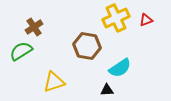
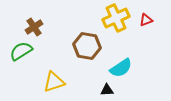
cyan semicircle: moved 1 px right
